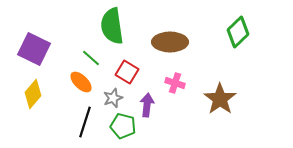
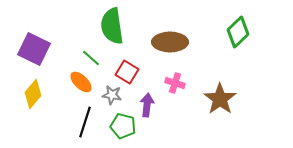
gray star: moved 1 px left, 3 px up; rotated 30 degrees clockwise
